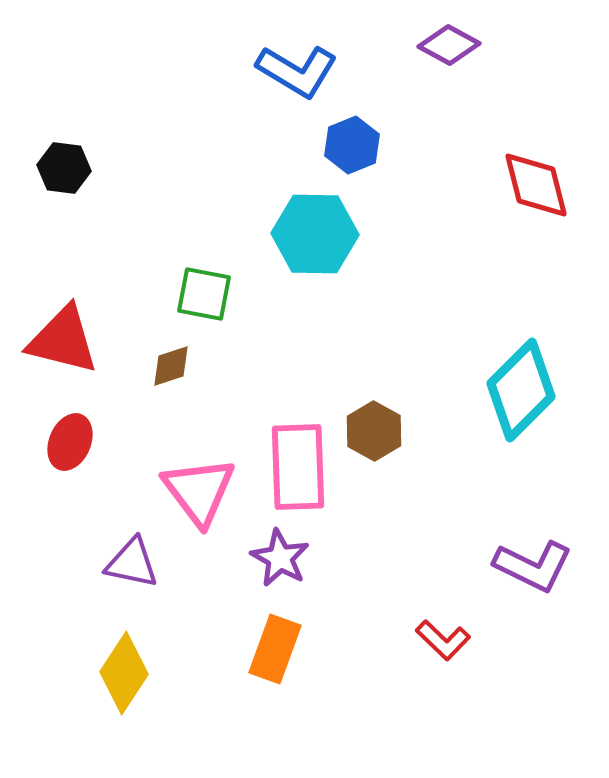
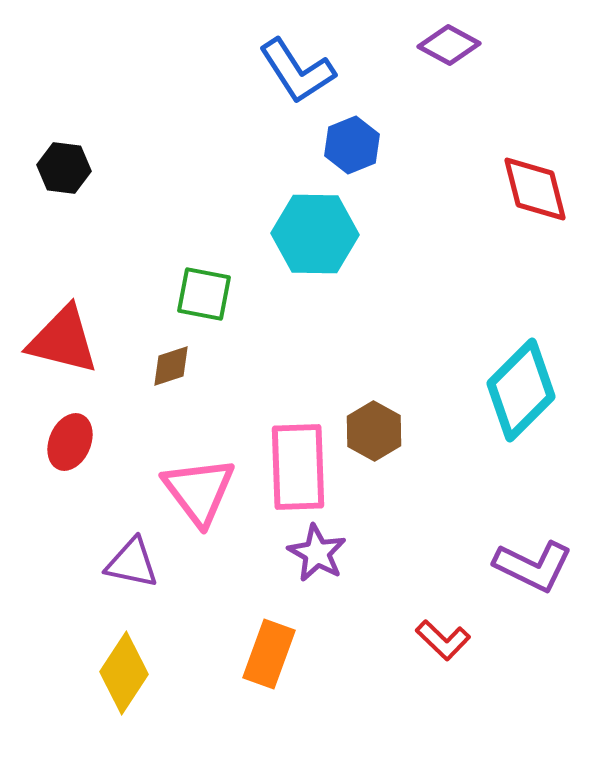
blue L-shape: rotated 26 degrees clockwise
red diamond: moved 1 px left, 4 px down
purple star: moved 37 px right, 5 px up
orange rectangle: moved 6 px left, 5 px down
